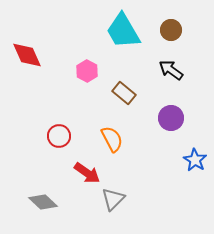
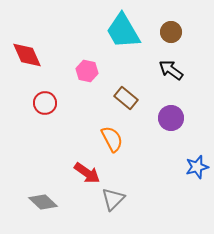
brown circle: moved 2 px down
pink hexagon: rotated 15 degrees counterclockwise
brown rectangle: moved 2 px right, 5 px down
red circle: moved 14 px left, 33 px up
blue star: moved 2 px right, 7 px down; rotated 25 degrees clockwise
